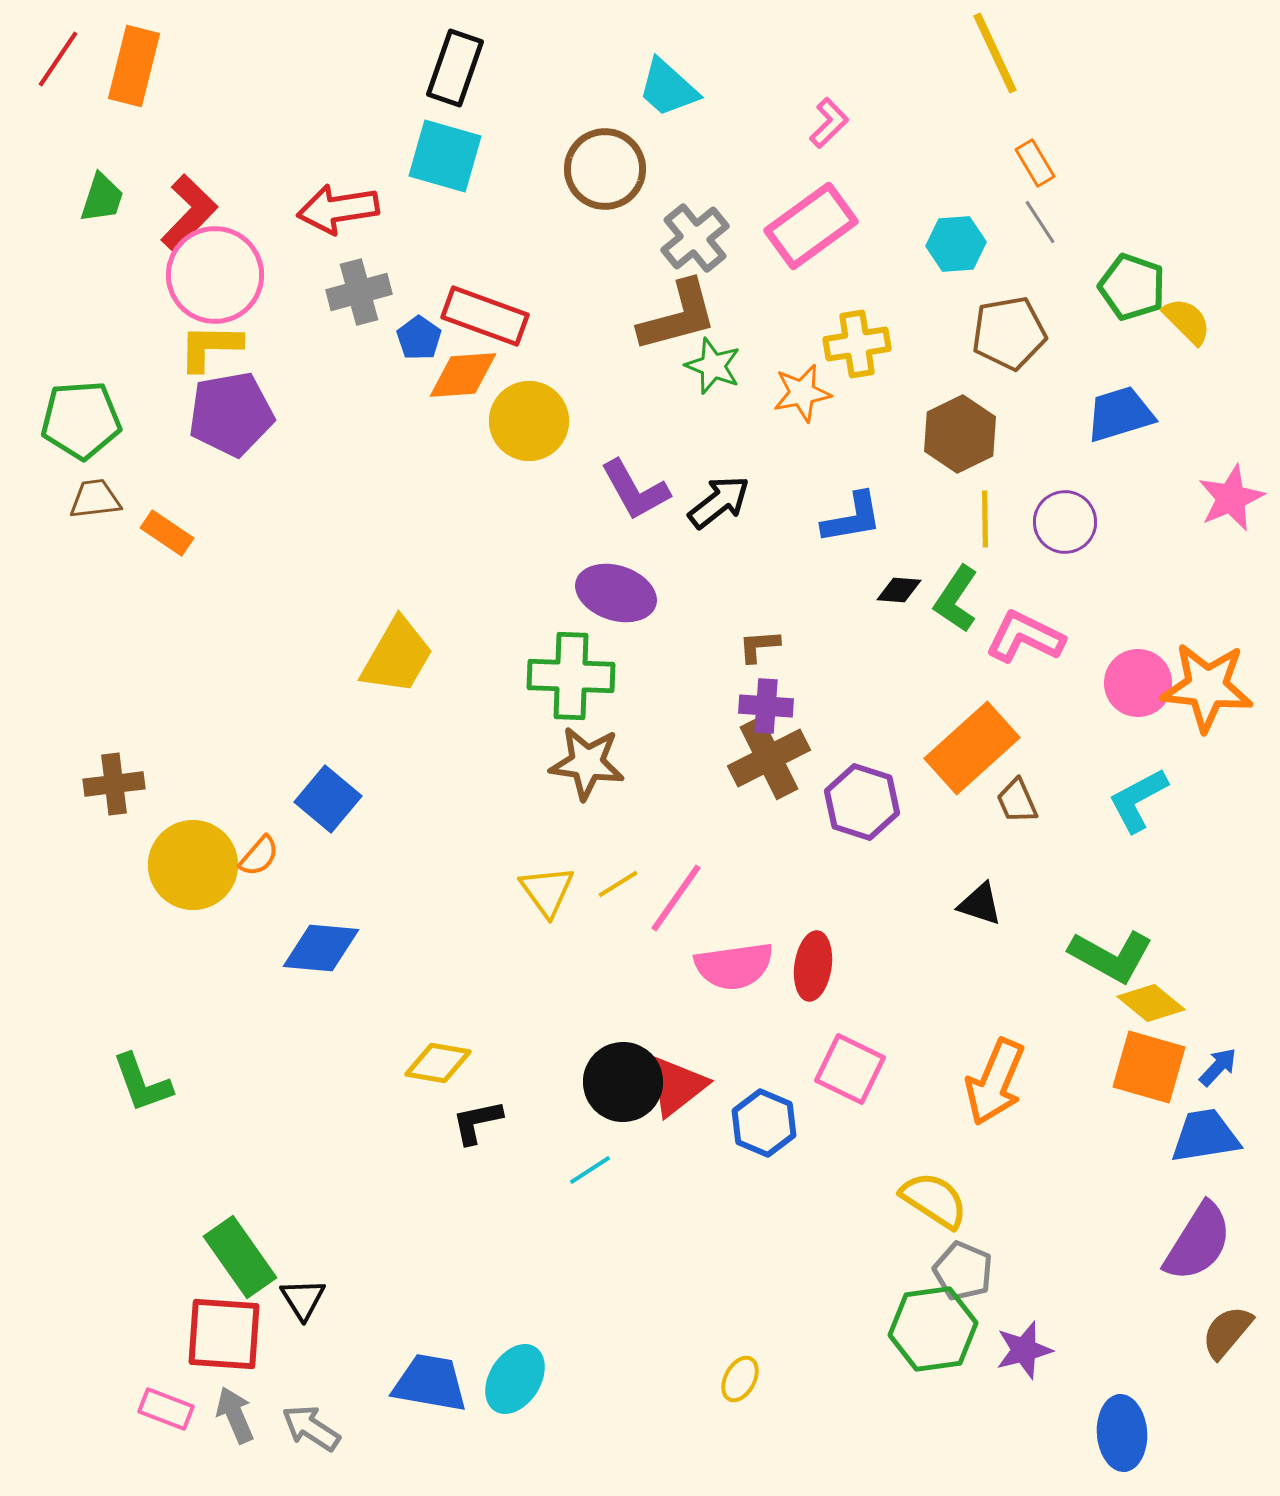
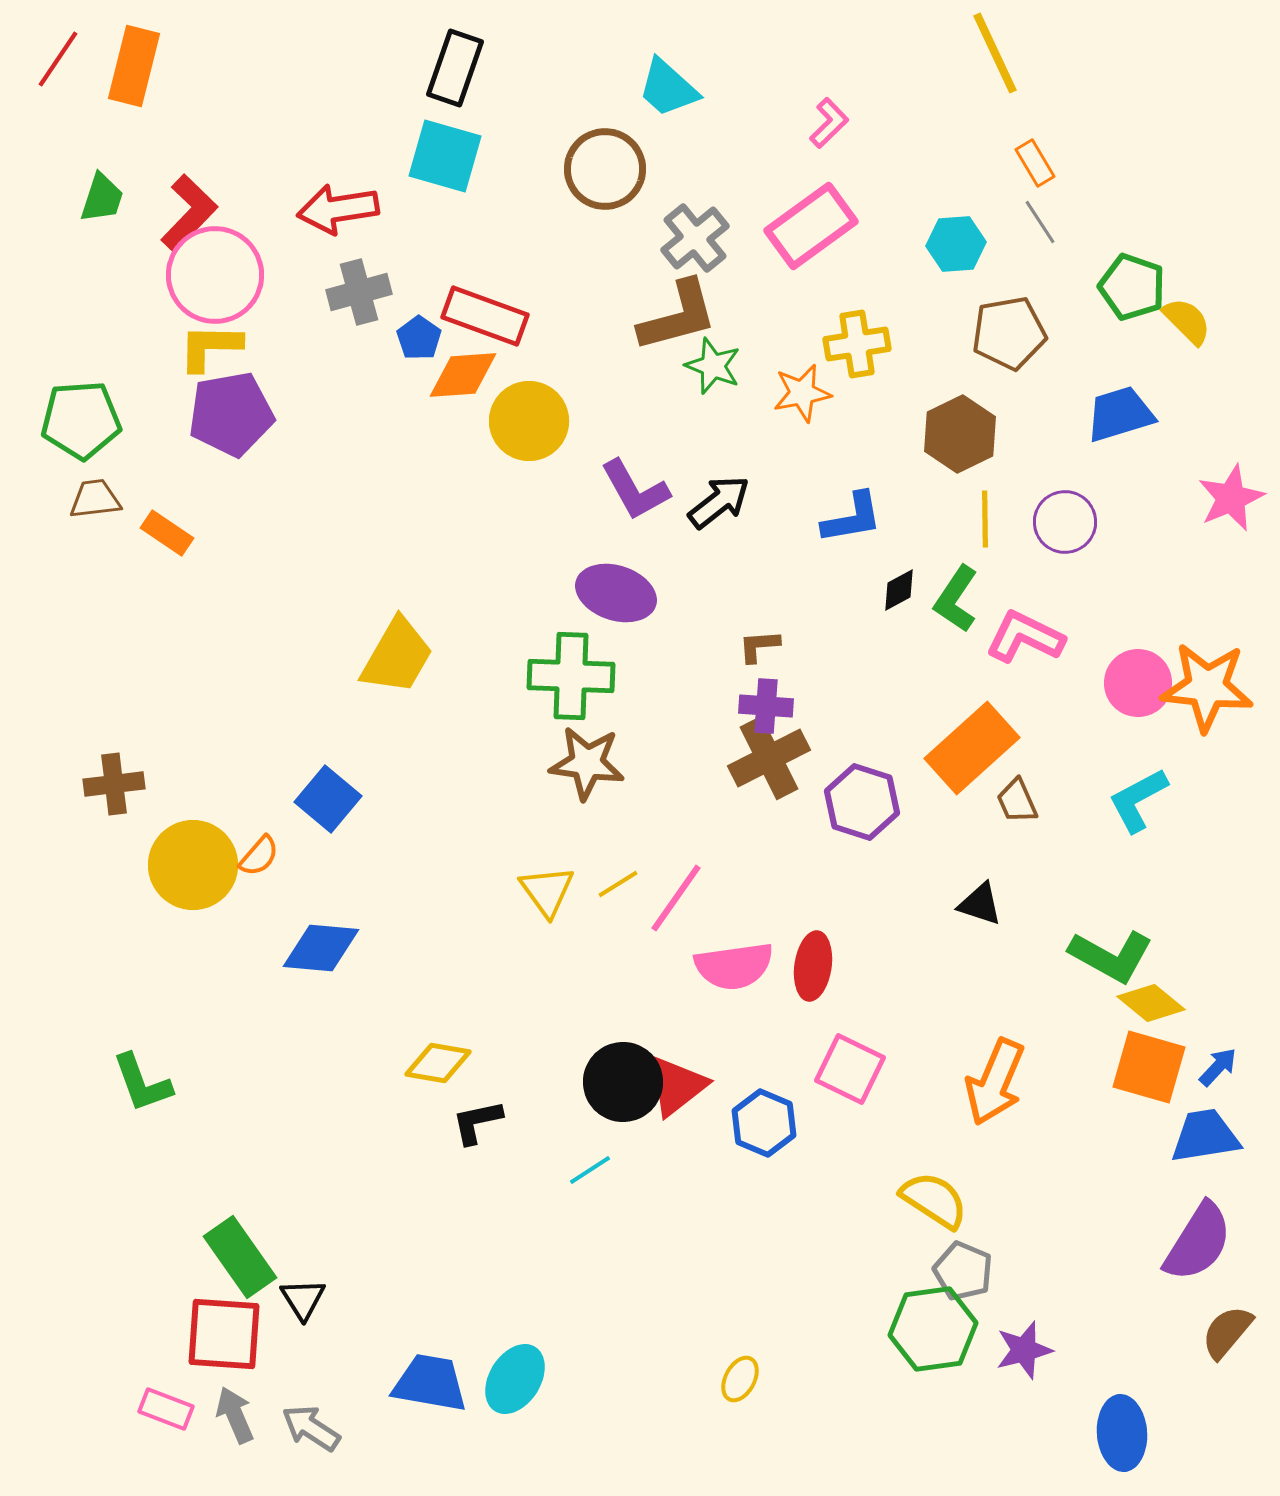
black diamond at (899, 590): rotated 33 degrees counterclockwise
